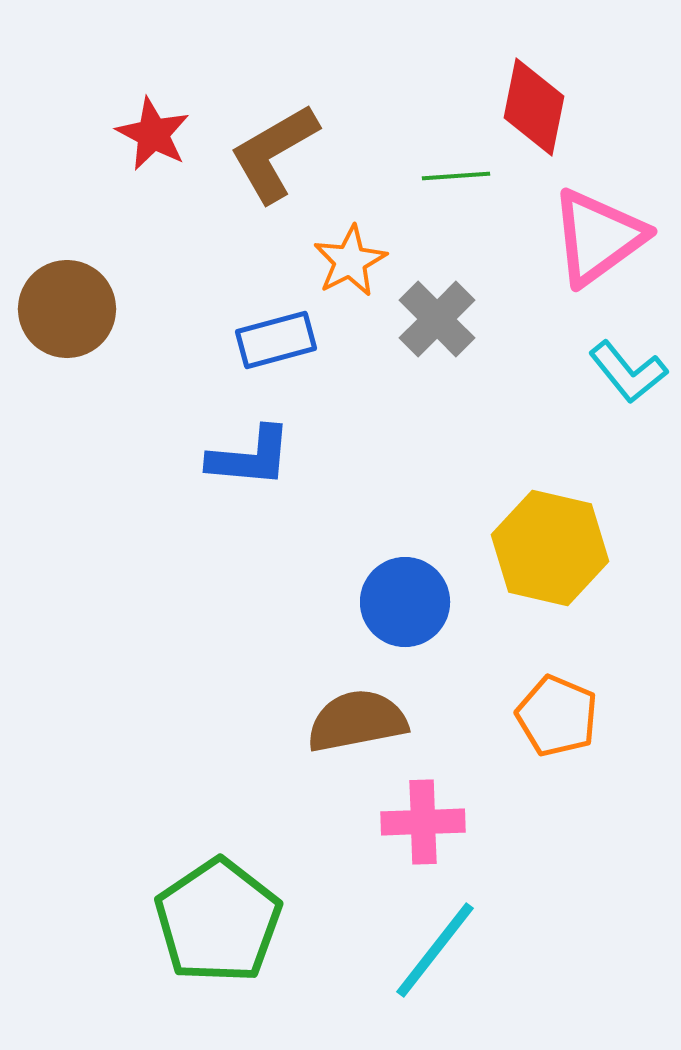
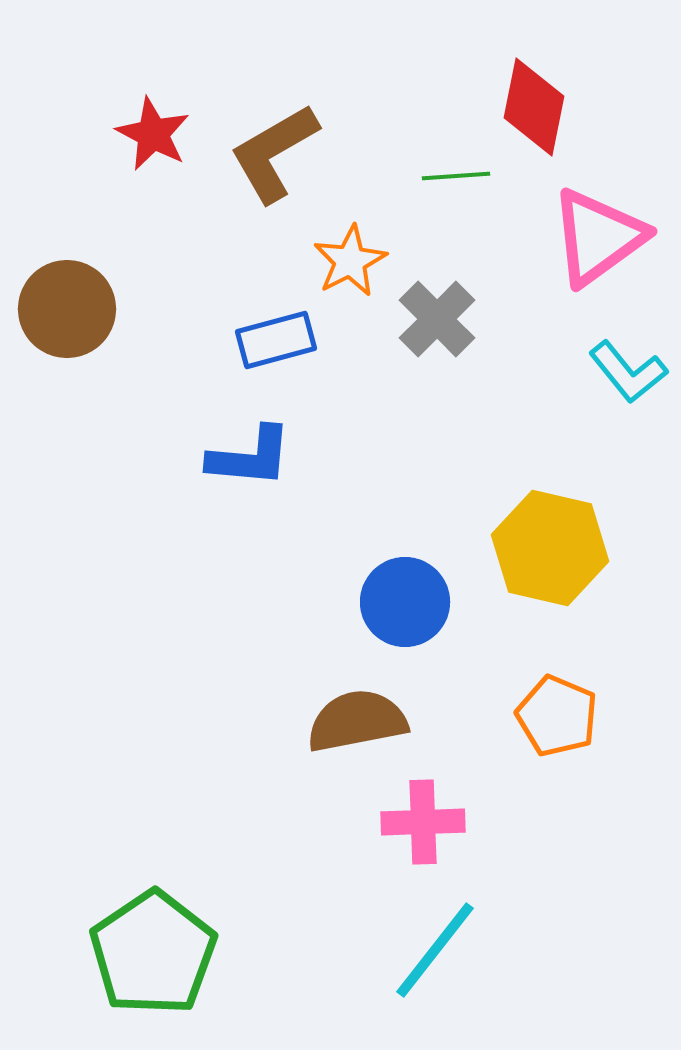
green pentagon: moved 65 px left, 32 px down
